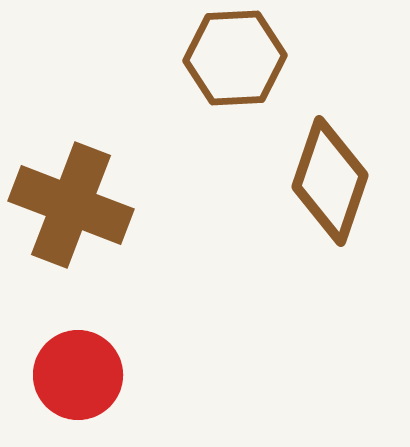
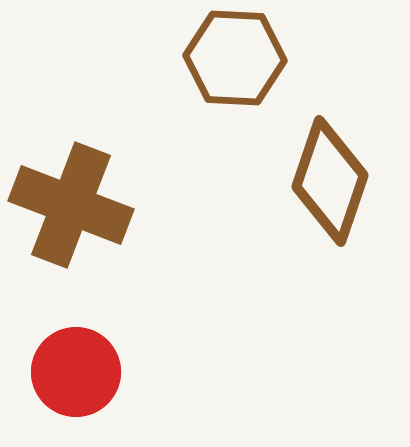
brown hexagon: rotated 6 degrees clockwise
red circle: moved 2 px left, 3 px up
